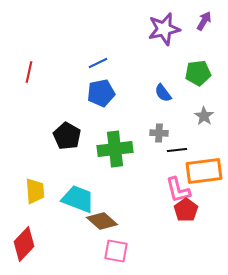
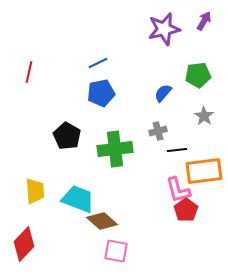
green pentagon: moved 2 px down
blue semicircle: rotated 78 degrees clockwise
gray cross: moved 1 px left, 2 px up; rotated 18 degrees counterclockwise
